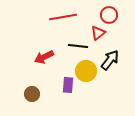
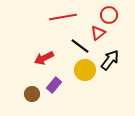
black line: moved 2 px right; rotated 30 degrees clockwise
red arrow: moved 1 px down
yellow circle: moved 1 px left, 1 px up
purple rectangle: moved 14 px left; rotated 35 degrees clockwise
